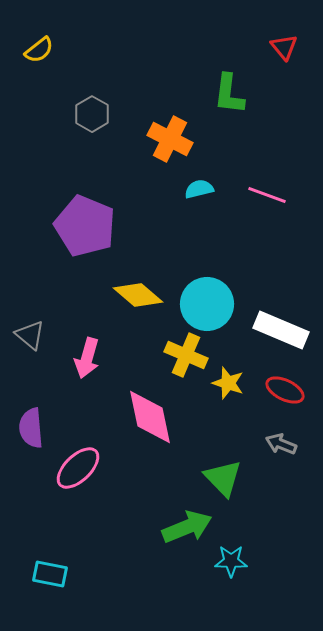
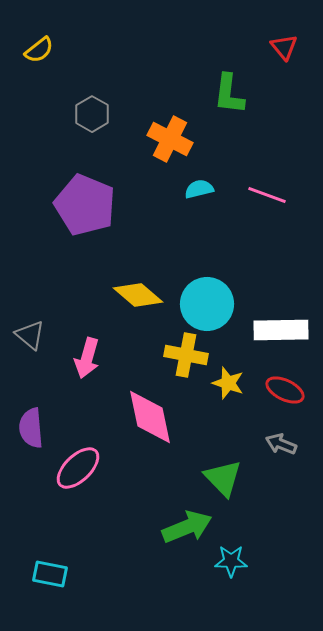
purple pentagon: moved 21 px up
white rectangle: rotated 24 degrees counterclockwise
yellow cross: rotated 12 degrees counterclockwise
